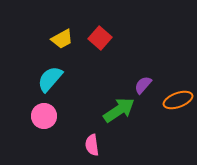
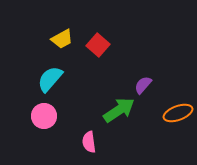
red square: moved 2 px left, 7 px down
orange ellipse: moved 13 px down
pink semicircle: moved 3 px left, 3 px up
